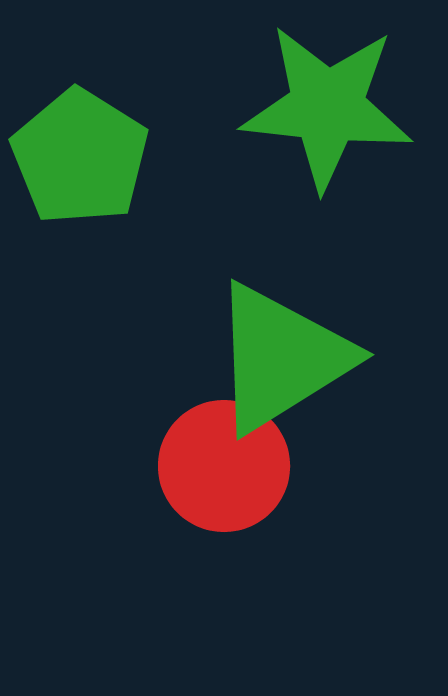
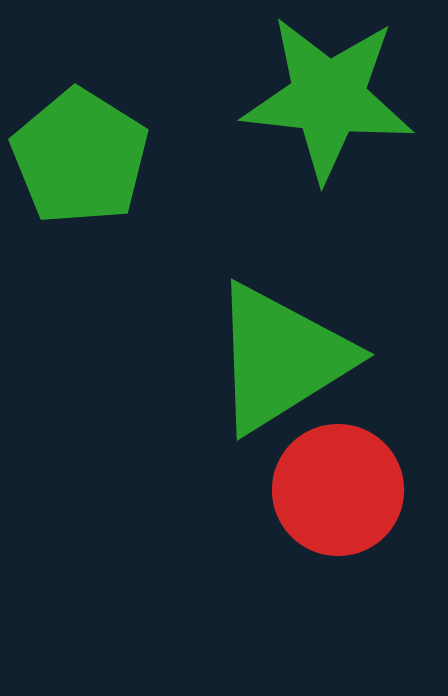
green star: moved 1 px right, 9 px up
red circle: moved 114 px right, 24 px down
